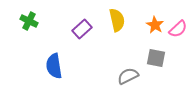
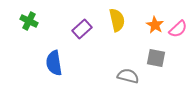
blue semicircle: moved 3 px up
gray semicircle: rotated 40 degrees clockwise
